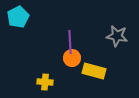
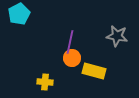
cyan pentagon: moved 1 px right, 3 px up
purple line: rotated 15 degrees clockwise
